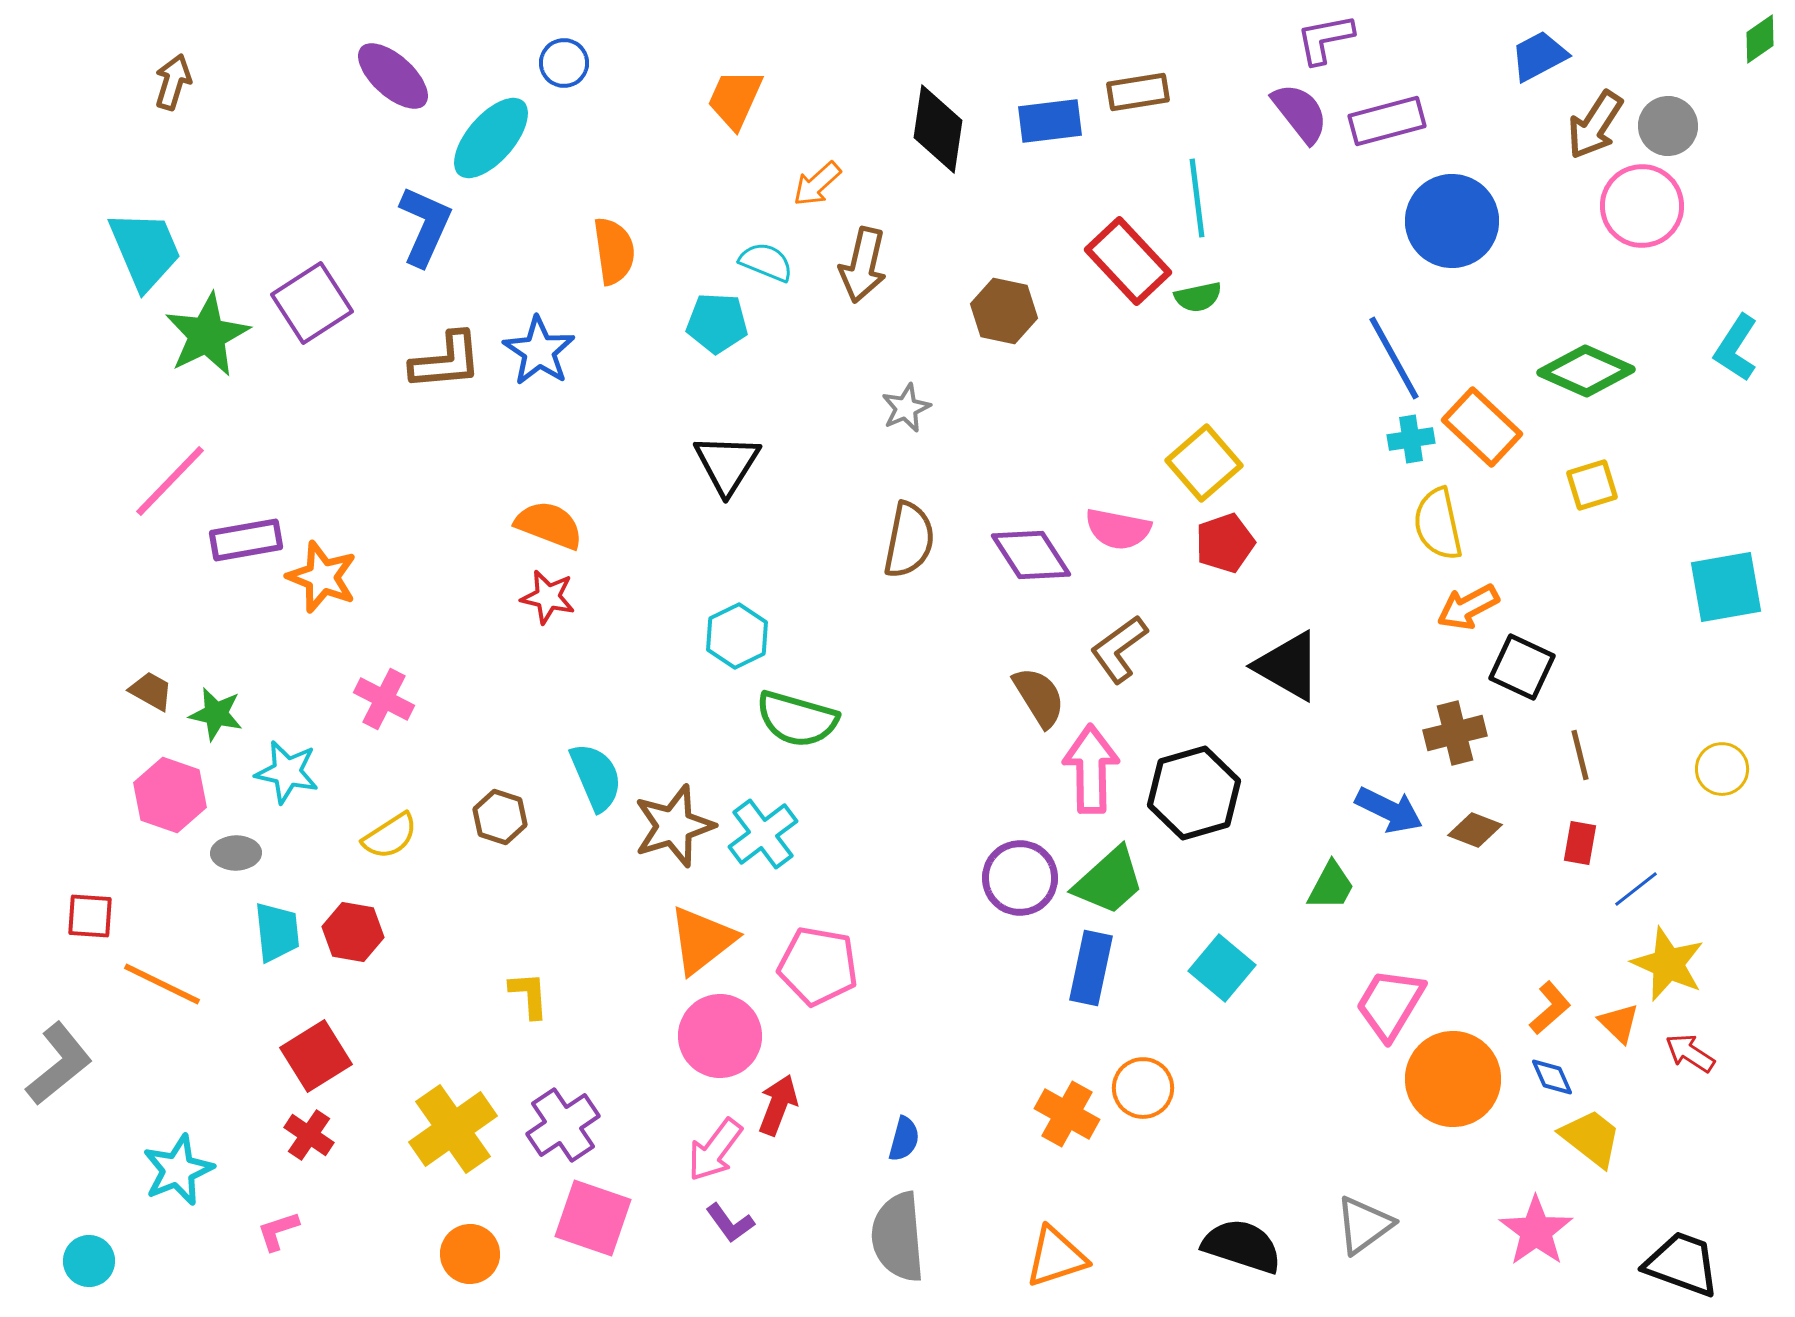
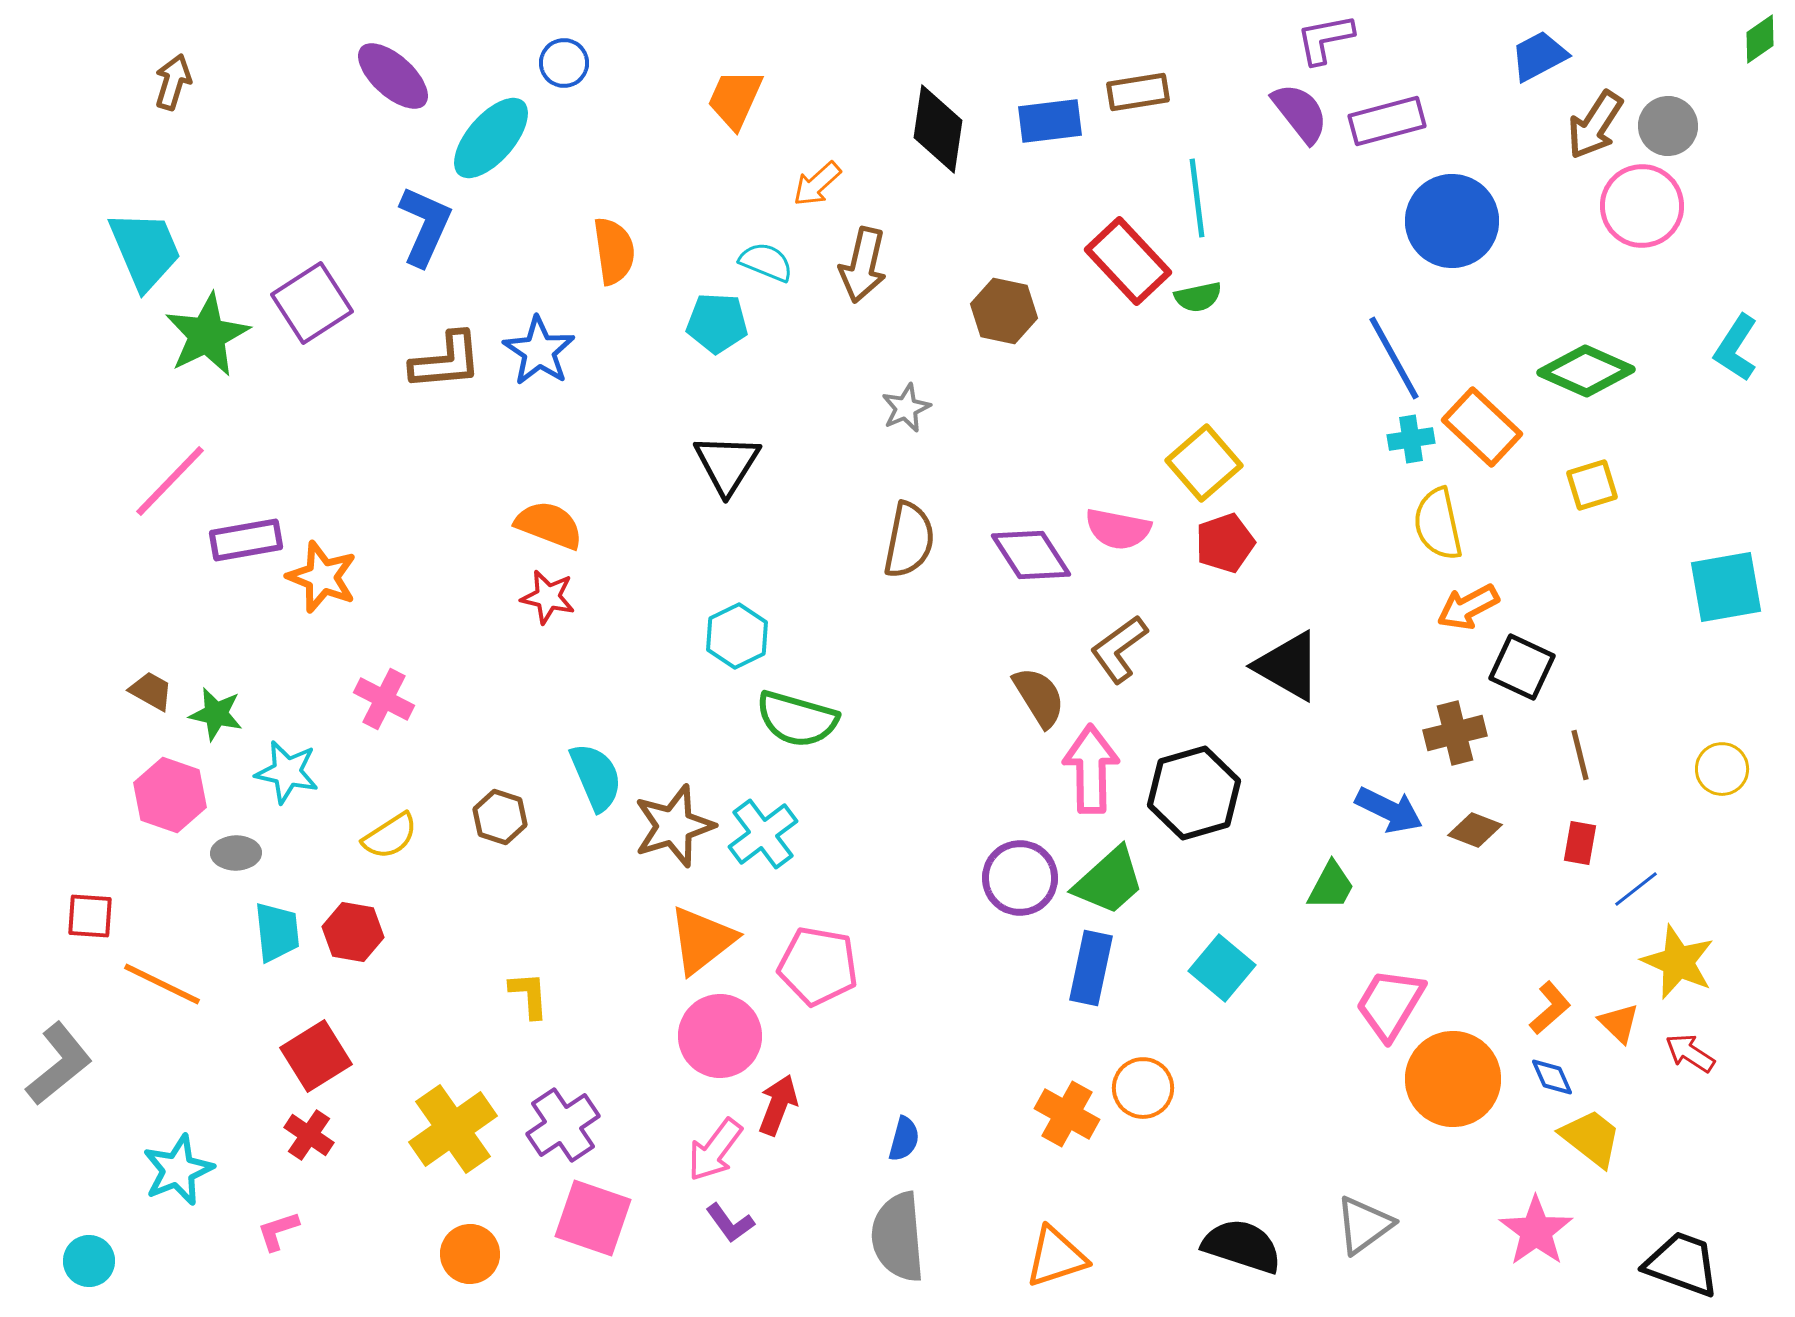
yellow star at (1668, 964): moved 10 px right, 2 px up
